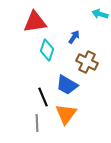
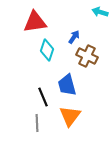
cyan arrow: moved 2 px up
brown cross: moved 6 px up
blue trapezoid: rotated 45 degrees clockwise
orange triangle: moved 4 px right, 2 px down
